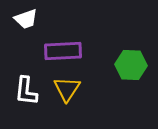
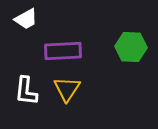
white trapezoid: rotated 10 degrees counterclockwise
green hexagon: moved 18 px up
